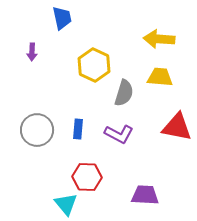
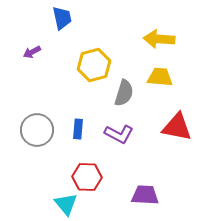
purple arrow: rotated 60 degrees clockwise
yellow hexagon: rotated 20 degrees clockwise
